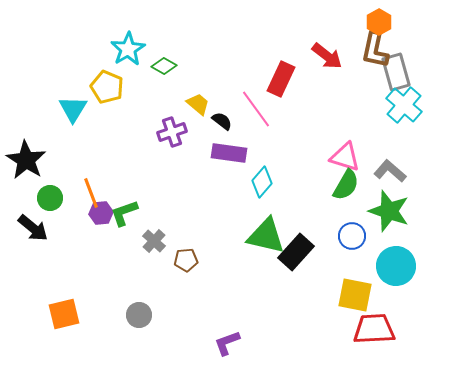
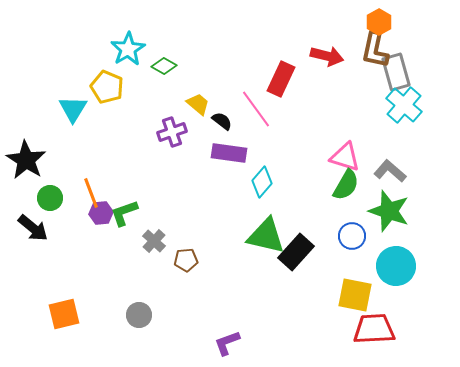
red arrow: rotated 24 degrees counterclockwise
